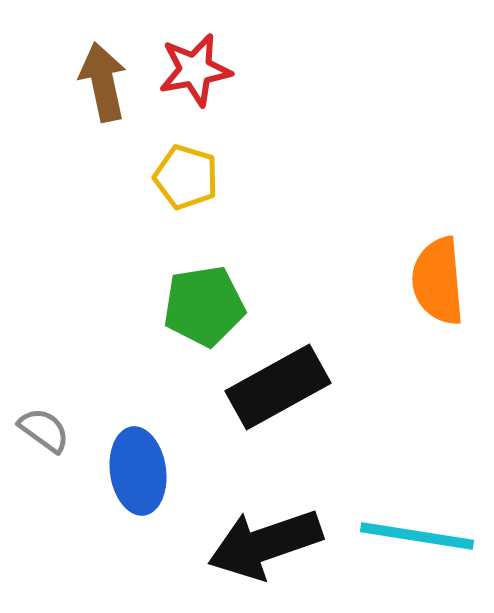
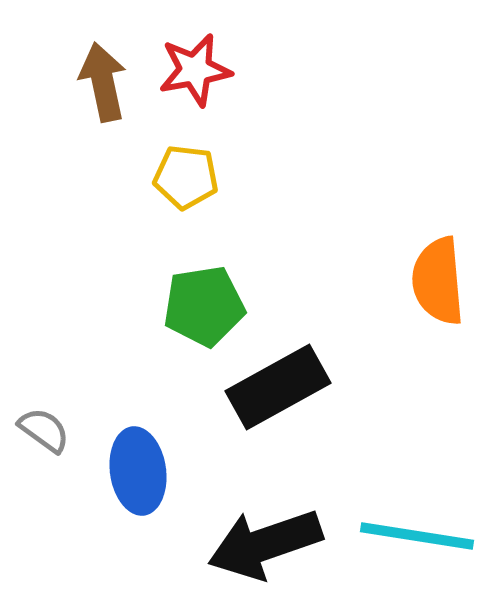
yellow pentagon: rotated 10 degrees counterclockwise
